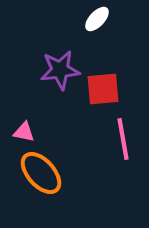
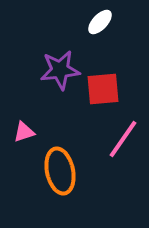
white ellipse: moved 3 px right, 3 px down
pink triangle: rotated 30 degrees counterclockwise
pink line: rotated 45 degrees clockwise
orange ellipse: moved 19 px right, 2 px up; rotated 30 degrees clockwise
